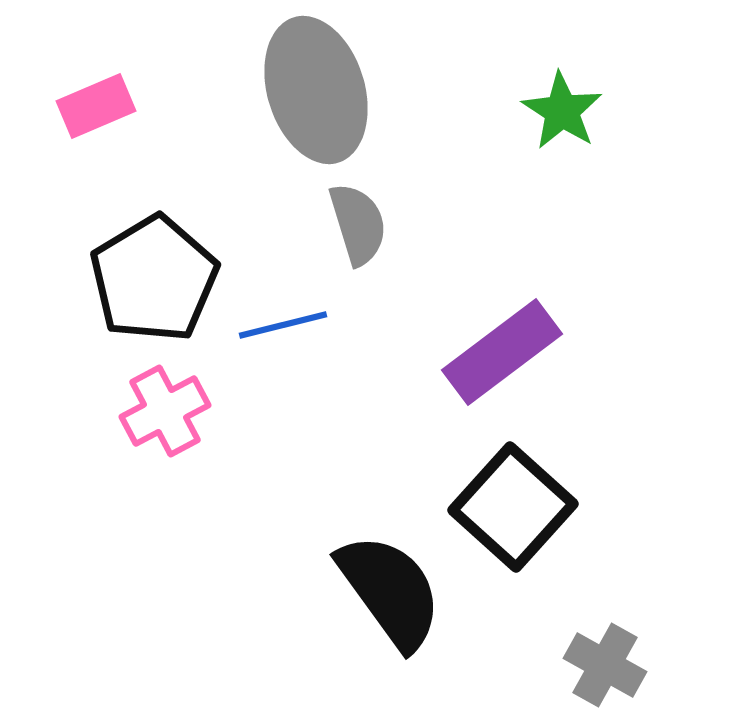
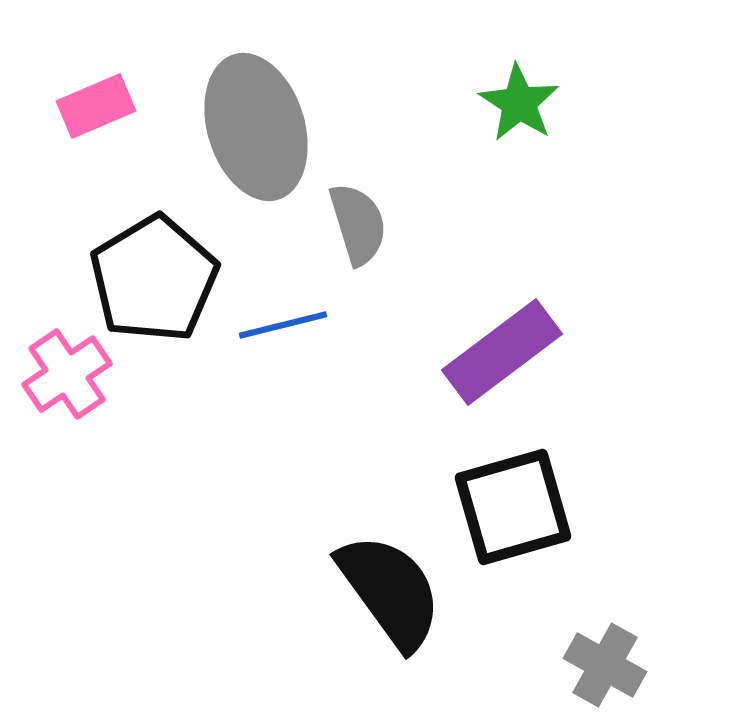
gray ellipse: moved 60 px left, 37 px down
green star: moved 43 px left, 8 px up
pink cross: moved 98 px left, 37 px up; rotated 6 degrees counterclockwise
black square: rotated 32 degrees clockwise
